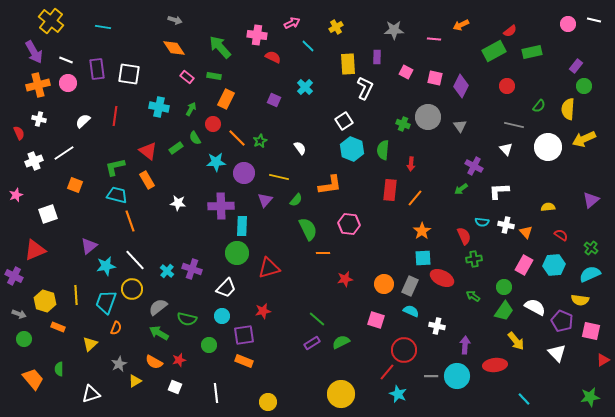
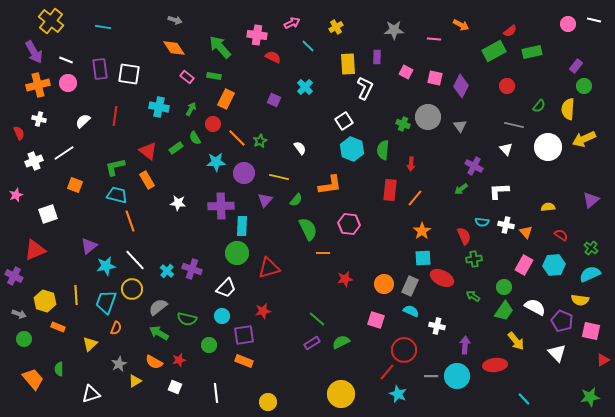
orange arrow at (461, 25): rotated 126 degrees counterclockwise
purple rectangle at (97, 69): moved 3 px right
